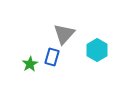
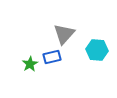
cyan hexagon: rotated 25 degrees counterclockwise
blue rectangle: rotated 60 degrees clockwise
